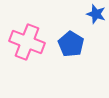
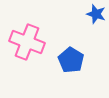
blue pentagon: moved 16 px down
